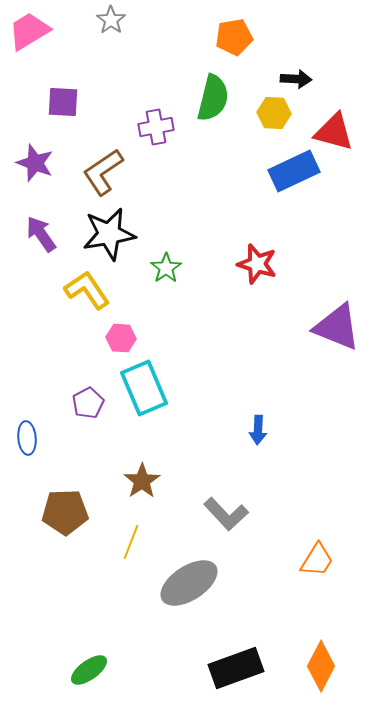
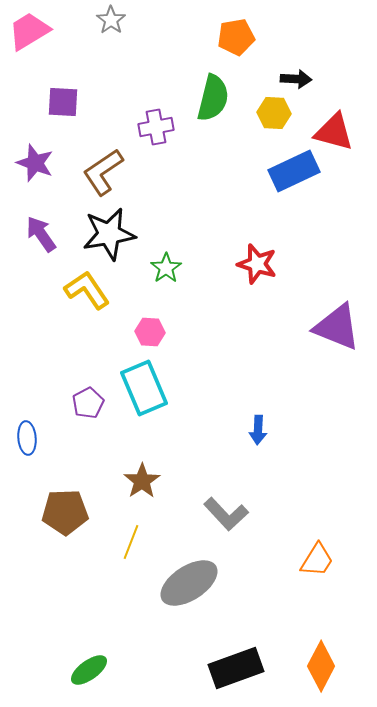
orange pentagon: moved 2 px right
pink hexagon: moved 29 px right, 6 px up
